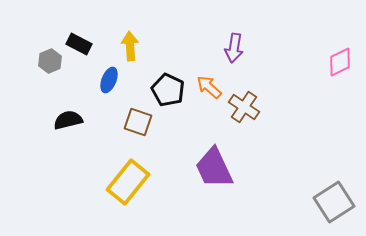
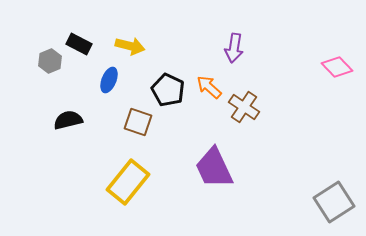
yellow arrow: rotated 108 degrees clockwise
pink diamond: moved 3 px left, 5 px down; rotated 72 degrees clockwise
